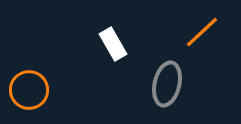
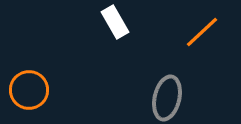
white rectangle: moved 2 px right, 22 px up
gray ellipse: moved 14 px down
